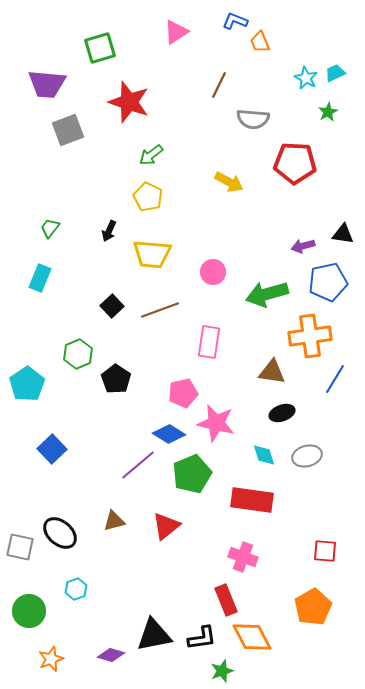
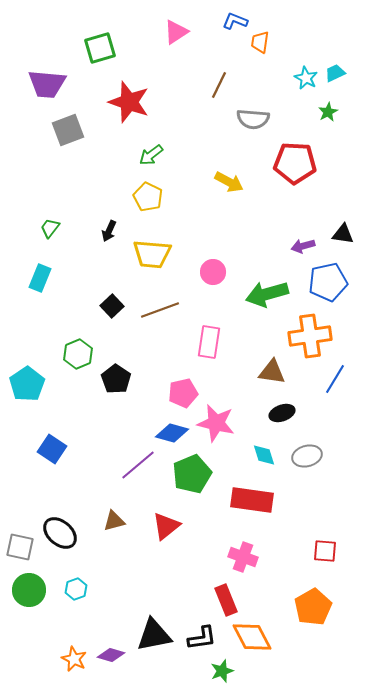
orange trapezoid at (260, 42): rotated 30 degrees clockwise
blue diamond at (169, 434): moved 3 px right, 1 px up; rotated 16 degrees counterclockwise
blue square at (52, 449): rotated 12 degrees counterclockwise
green circle at (29, 611): moved 21 px up
orange star at (51, 659): moved 23 px right; rotated 25 degrees counterclockwise
